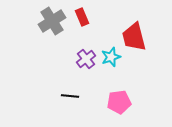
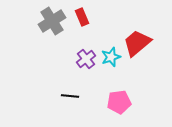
red trapezoid: moved 3 px right, 6 px down; rotated 64 degrees clockwise
